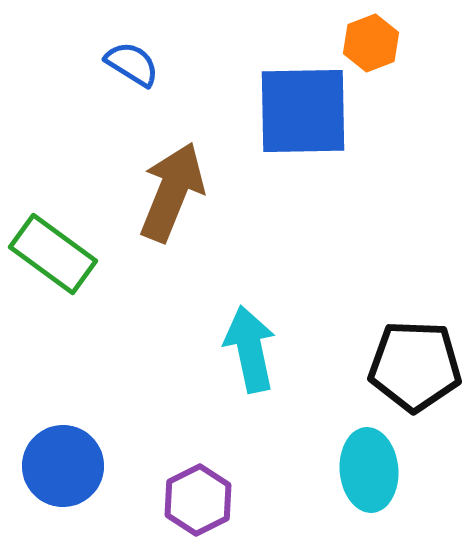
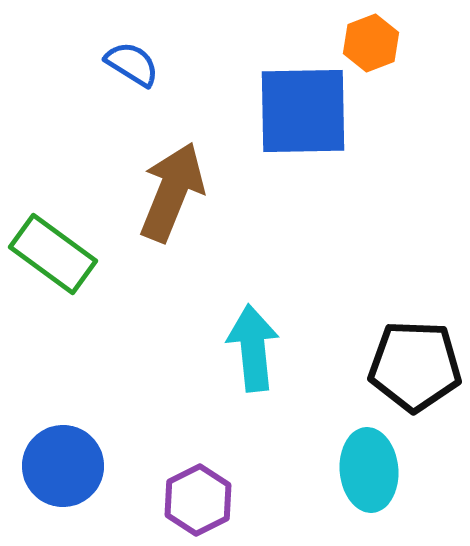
cyan arrow: moved 3 px right, 1 px up; rotated 6 degrees clockwise
